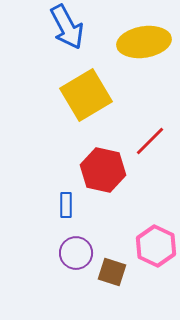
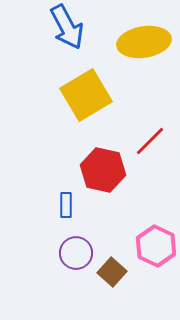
brown square: rotated 24 degrees clockwise
